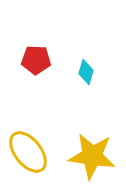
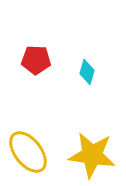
cyan diamond: moved 1 px right
yellow star: moved 1 px up
